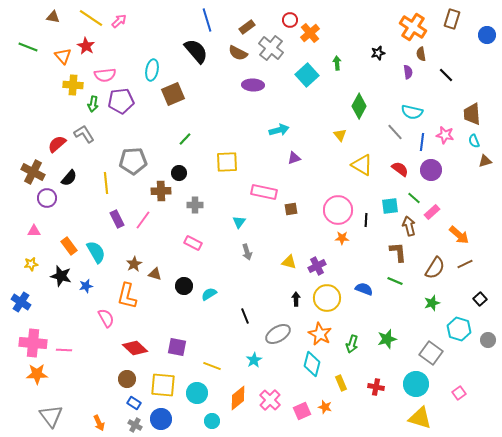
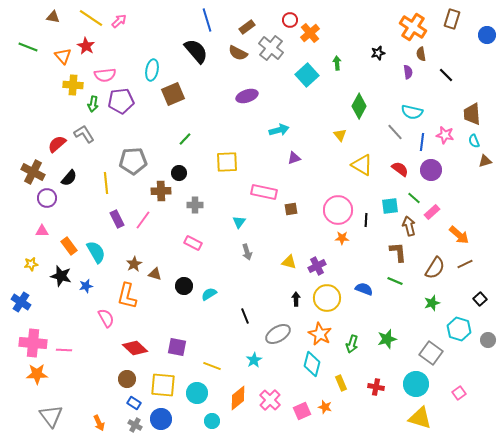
purple ellipse at (253, 85): moved 6 px left, 11 px down; rotated 20 degrees counterclockwise
pink triangle at (34, 231): moved 8 px right
